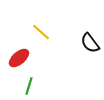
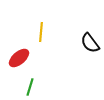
yellow line: rotated 54 degrees clockwise
green line: moved 1 px right, 1 px down
